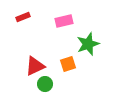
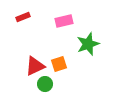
orange square: moved 9 px left
